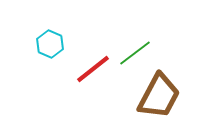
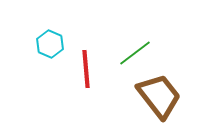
red line: moved 7 px left; rotated 57 degrees counterclockwise
brown trapezoid: rotated 66 degrees counterclockwise
